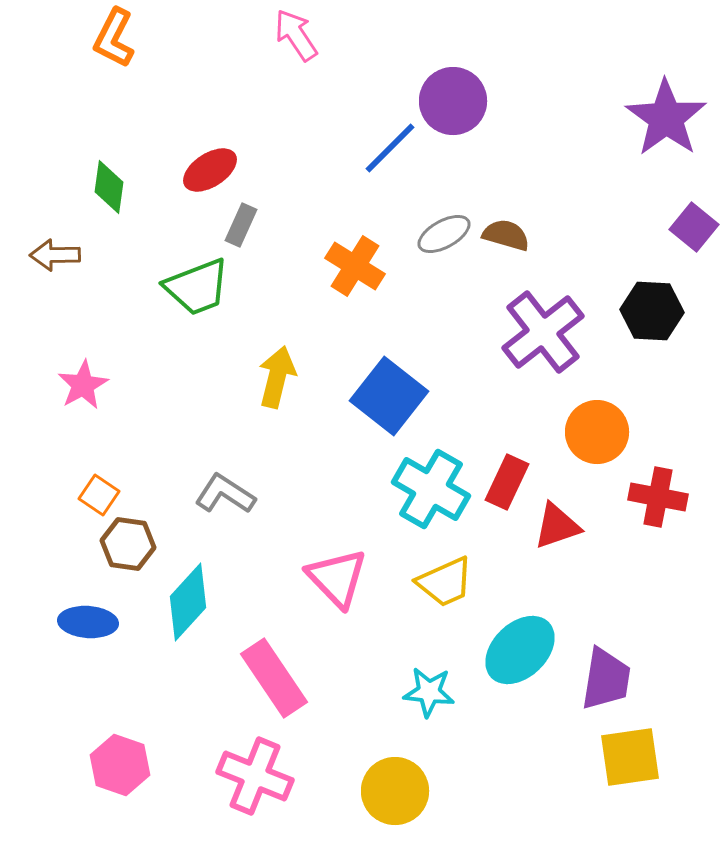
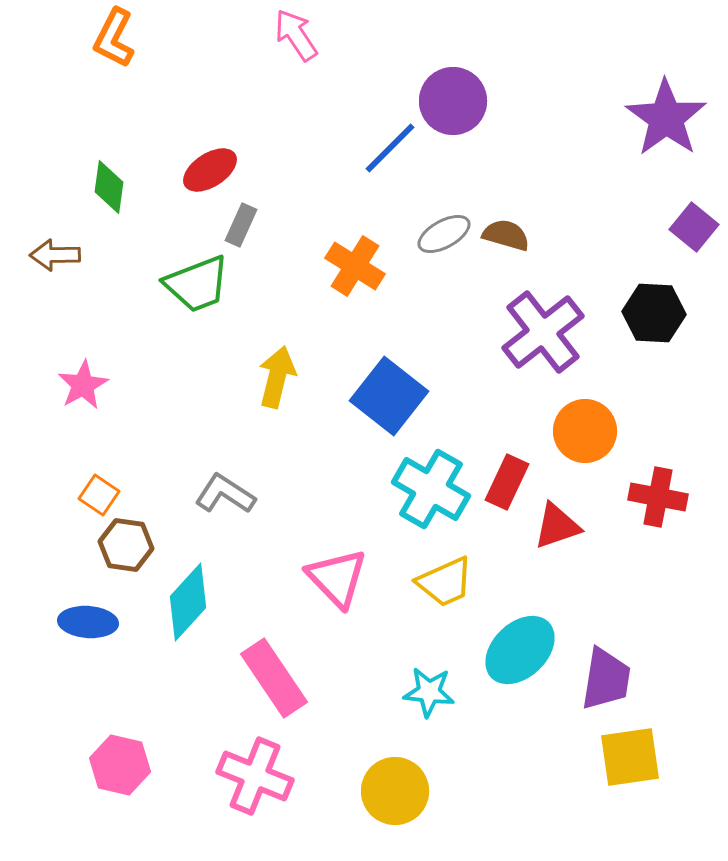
green trapezoid: moved 3 px up
black hexagon: moved 2 px right, 2 px down
orange circle: moved 12 px left, 1 px up
brown hexagon: moved 2 px left, 1 px down
pink hexagon: rotated 6 degrees counterclockwise
